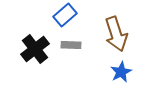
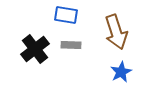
blue rectangle: moved 1 px right; rotated 50 degrees clockwise
brown arrow: moved 2 px up
